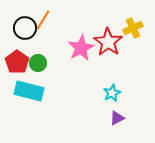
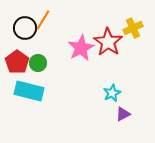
purple triangle: moved 6 px right, 4 px up
